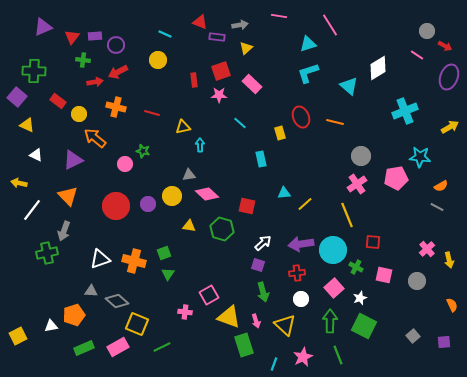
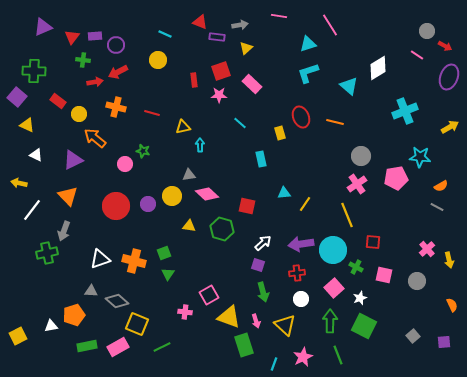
yellow line at (305, 204): rotated 14 degrees counterclockwise
green rectangle at (84, 348): moved 3 px right, 2 px up; rotated 12 degrees clockwise
